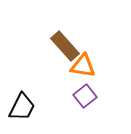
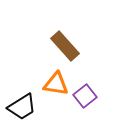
orange triangle: moved 27 px left, 18 px down
black trapezoid: rotated 32 degrees clockwise
